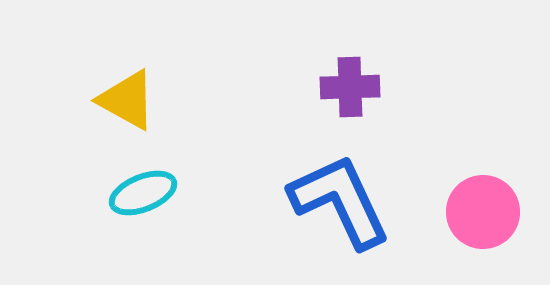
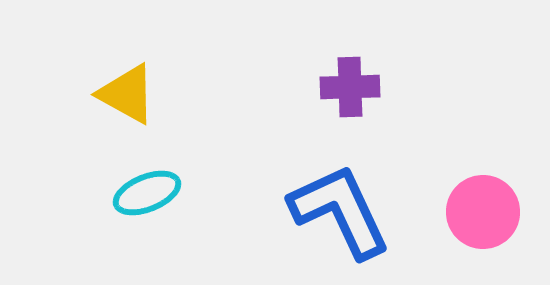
yellow triangle: moved 6 px up
cyan ellipse: moved 4 px right
blue L-shape: moved 10 px down
